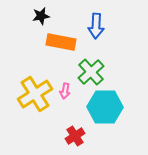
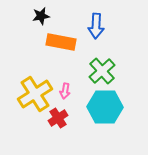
green cross: moved 11 px right, 1 px up
red cross: moved 17 px left, 18 px up
